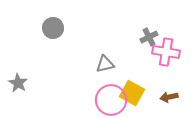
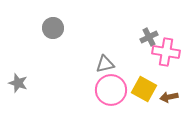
gray star: rotated 12 degrees counterclockwise
yellow square: moved 12 px right, 4 px up
pink circle: moved 10 px up
